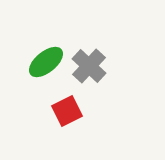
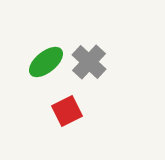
gray cross: moved 4 px up
